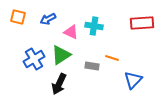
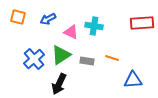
blue cross: rotated 10 degrees counterclockwise
gray rectangle: moved 5 px left, 5 px up
blue triangle: rotated 42 degrees clockwise
